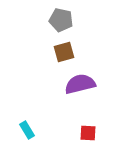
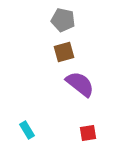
gray pentagon: moved 2 px right
purple semicircle: rotated 52 degrees clockwise
red square: rotated 12 degrees counterclockwise
